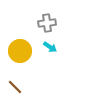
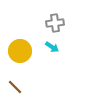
gray cross: moved 8 px right
cyan arrow: moved 2 px right
